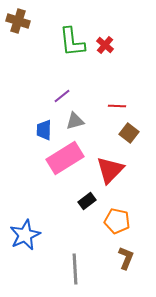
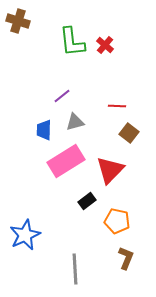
gray triangle: moved 1 px down
pink rectangle: moved 1 px right, 3 px down
